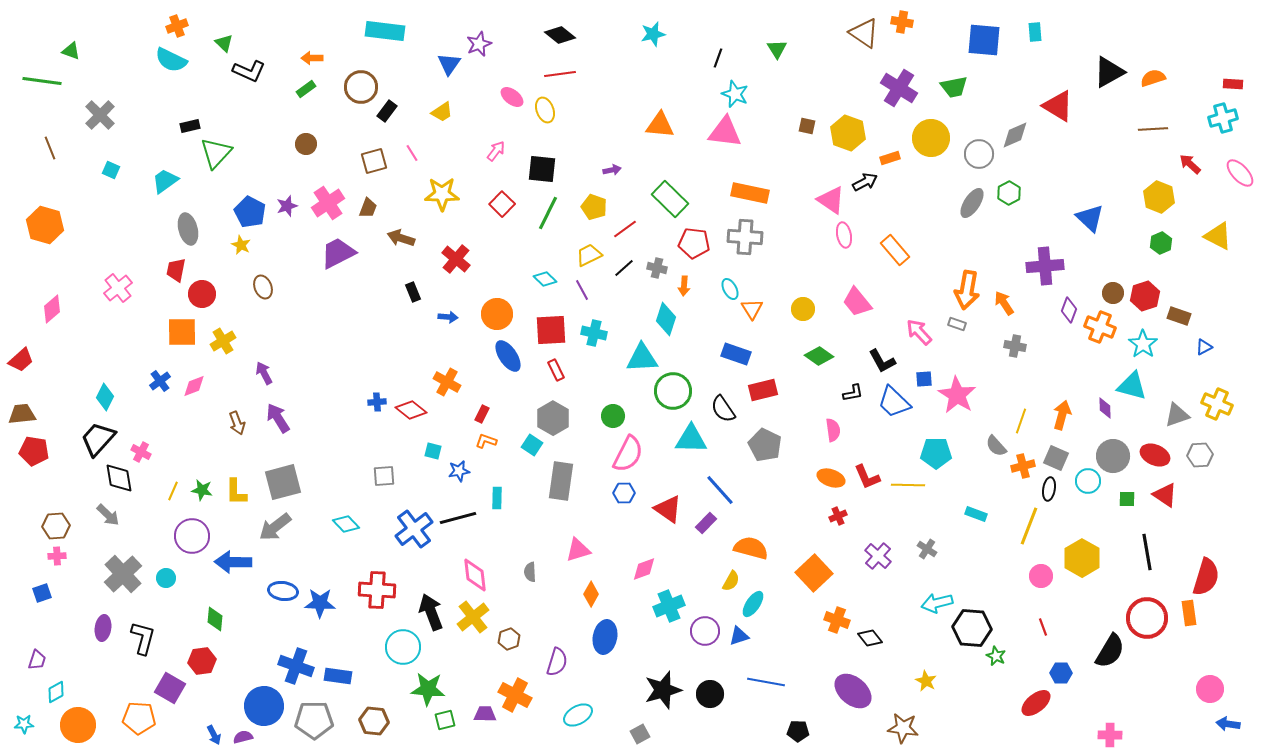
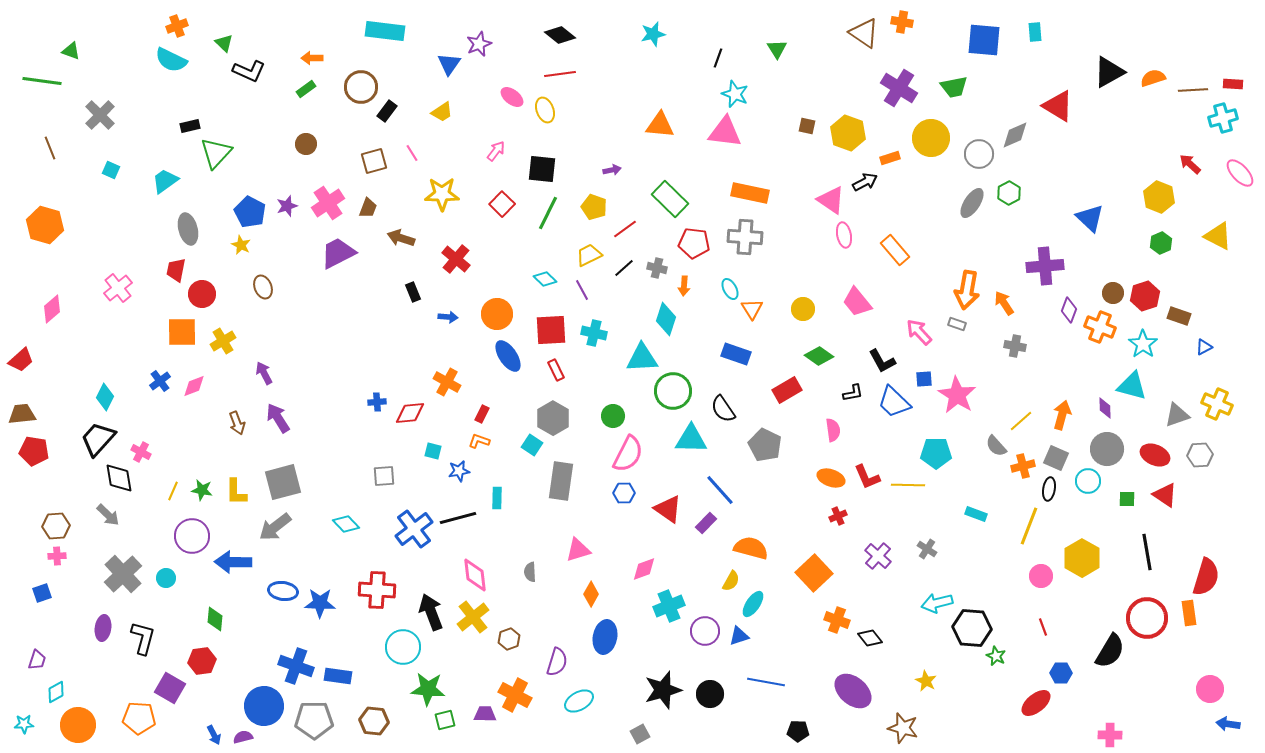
brown line at (1153, 129): moved 40 px right, 39 px up
red rectangle at (763, 390): moved 24 px right; rotated 16 degrees counterclockwise
red diamond at (411, 410): moved 1 px left, 3 px down; rotated 44 degrees counterclockwise
yellow line at (1021, 421): rotated 30 degrees clockwise
orange L-shape at (486, 441): moved 7 px left
gray circle at (1113, 456): moved 6 px left, 7 px up
cyan ellipse at (578, 715): moved 1 px right, 14 px up
brown star at (903, 728): rotated 8 degrees clockwise
